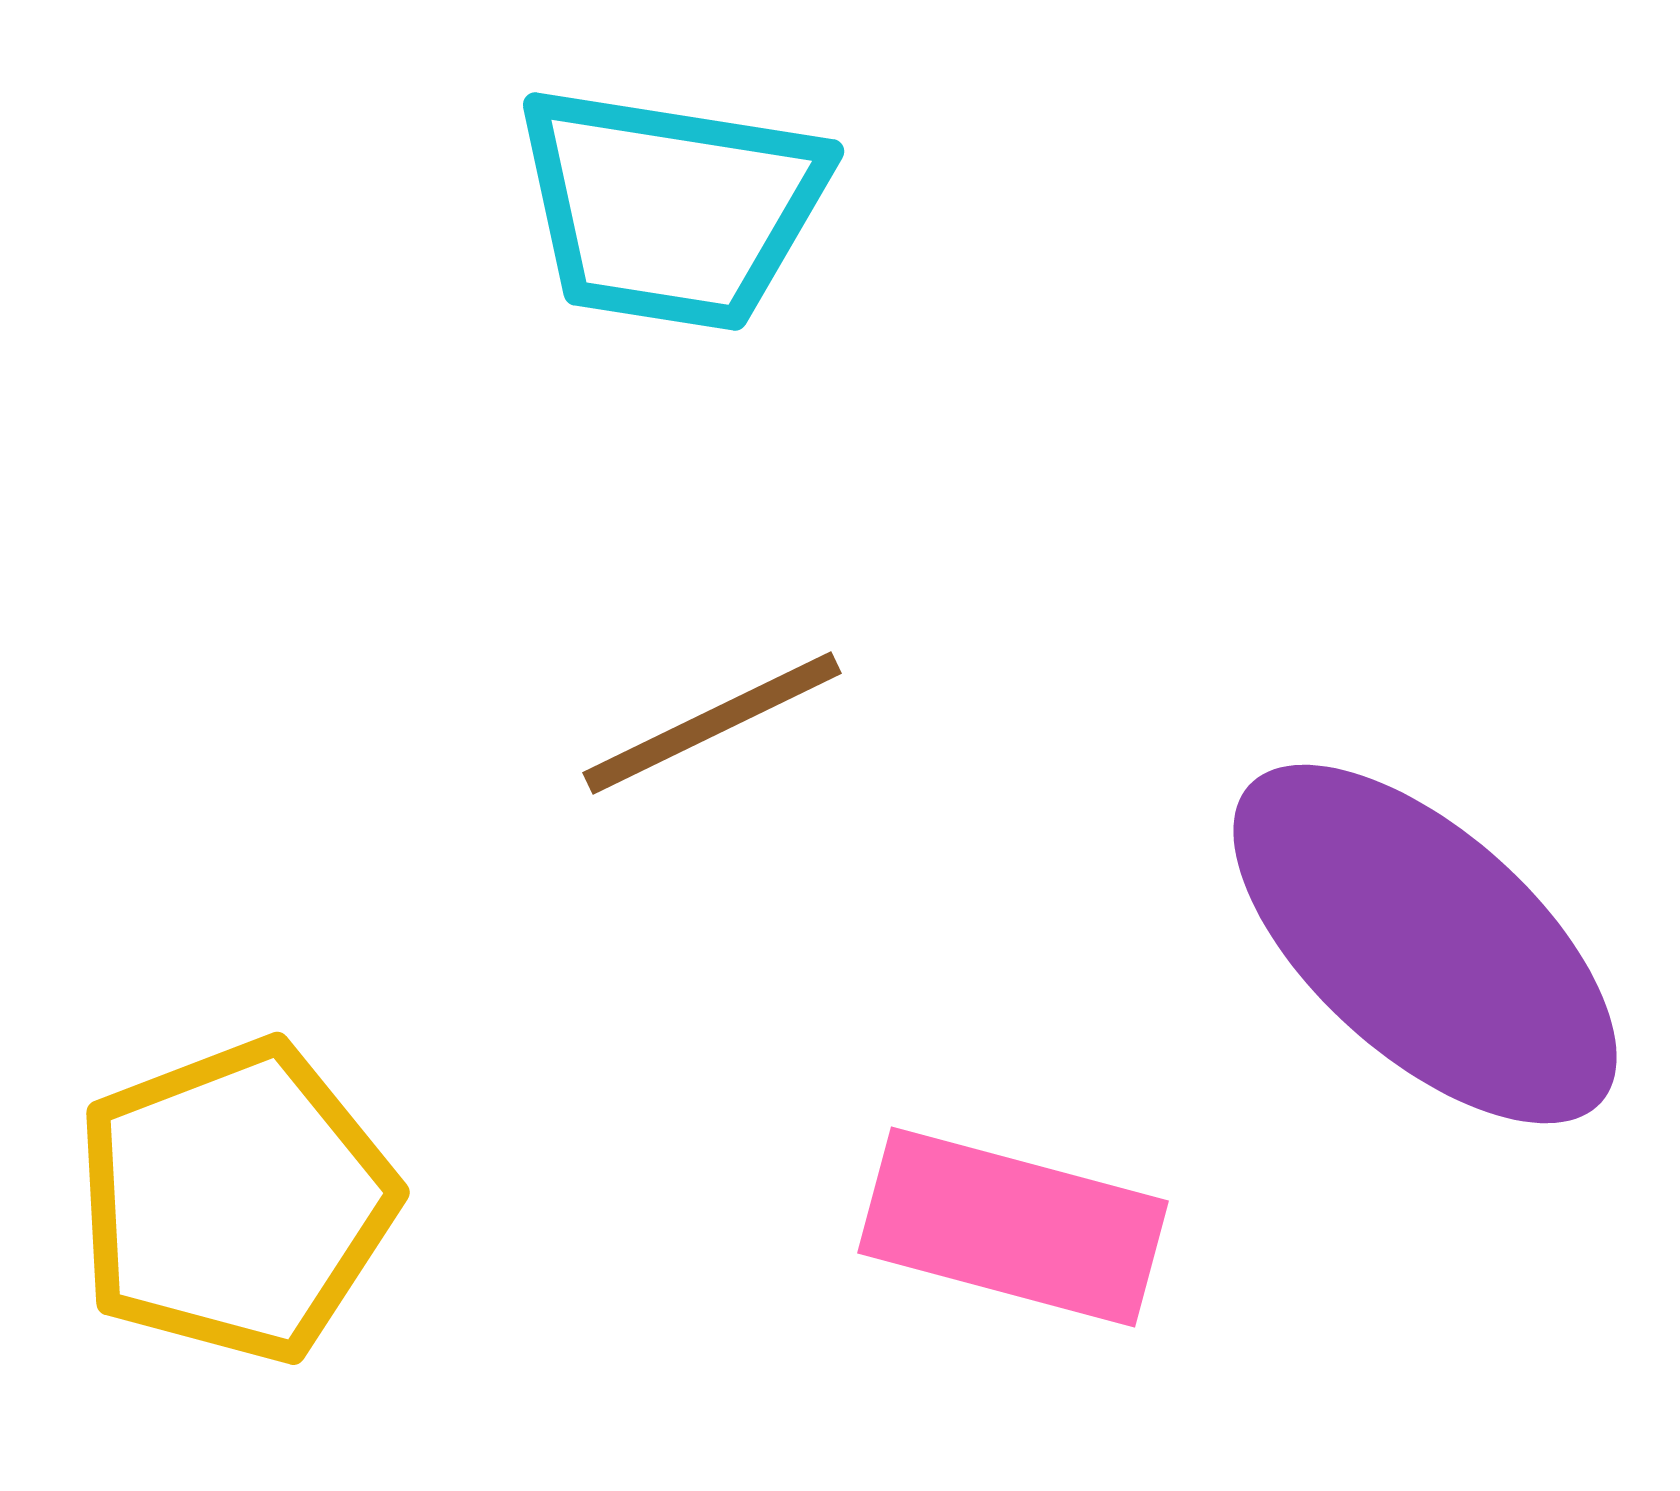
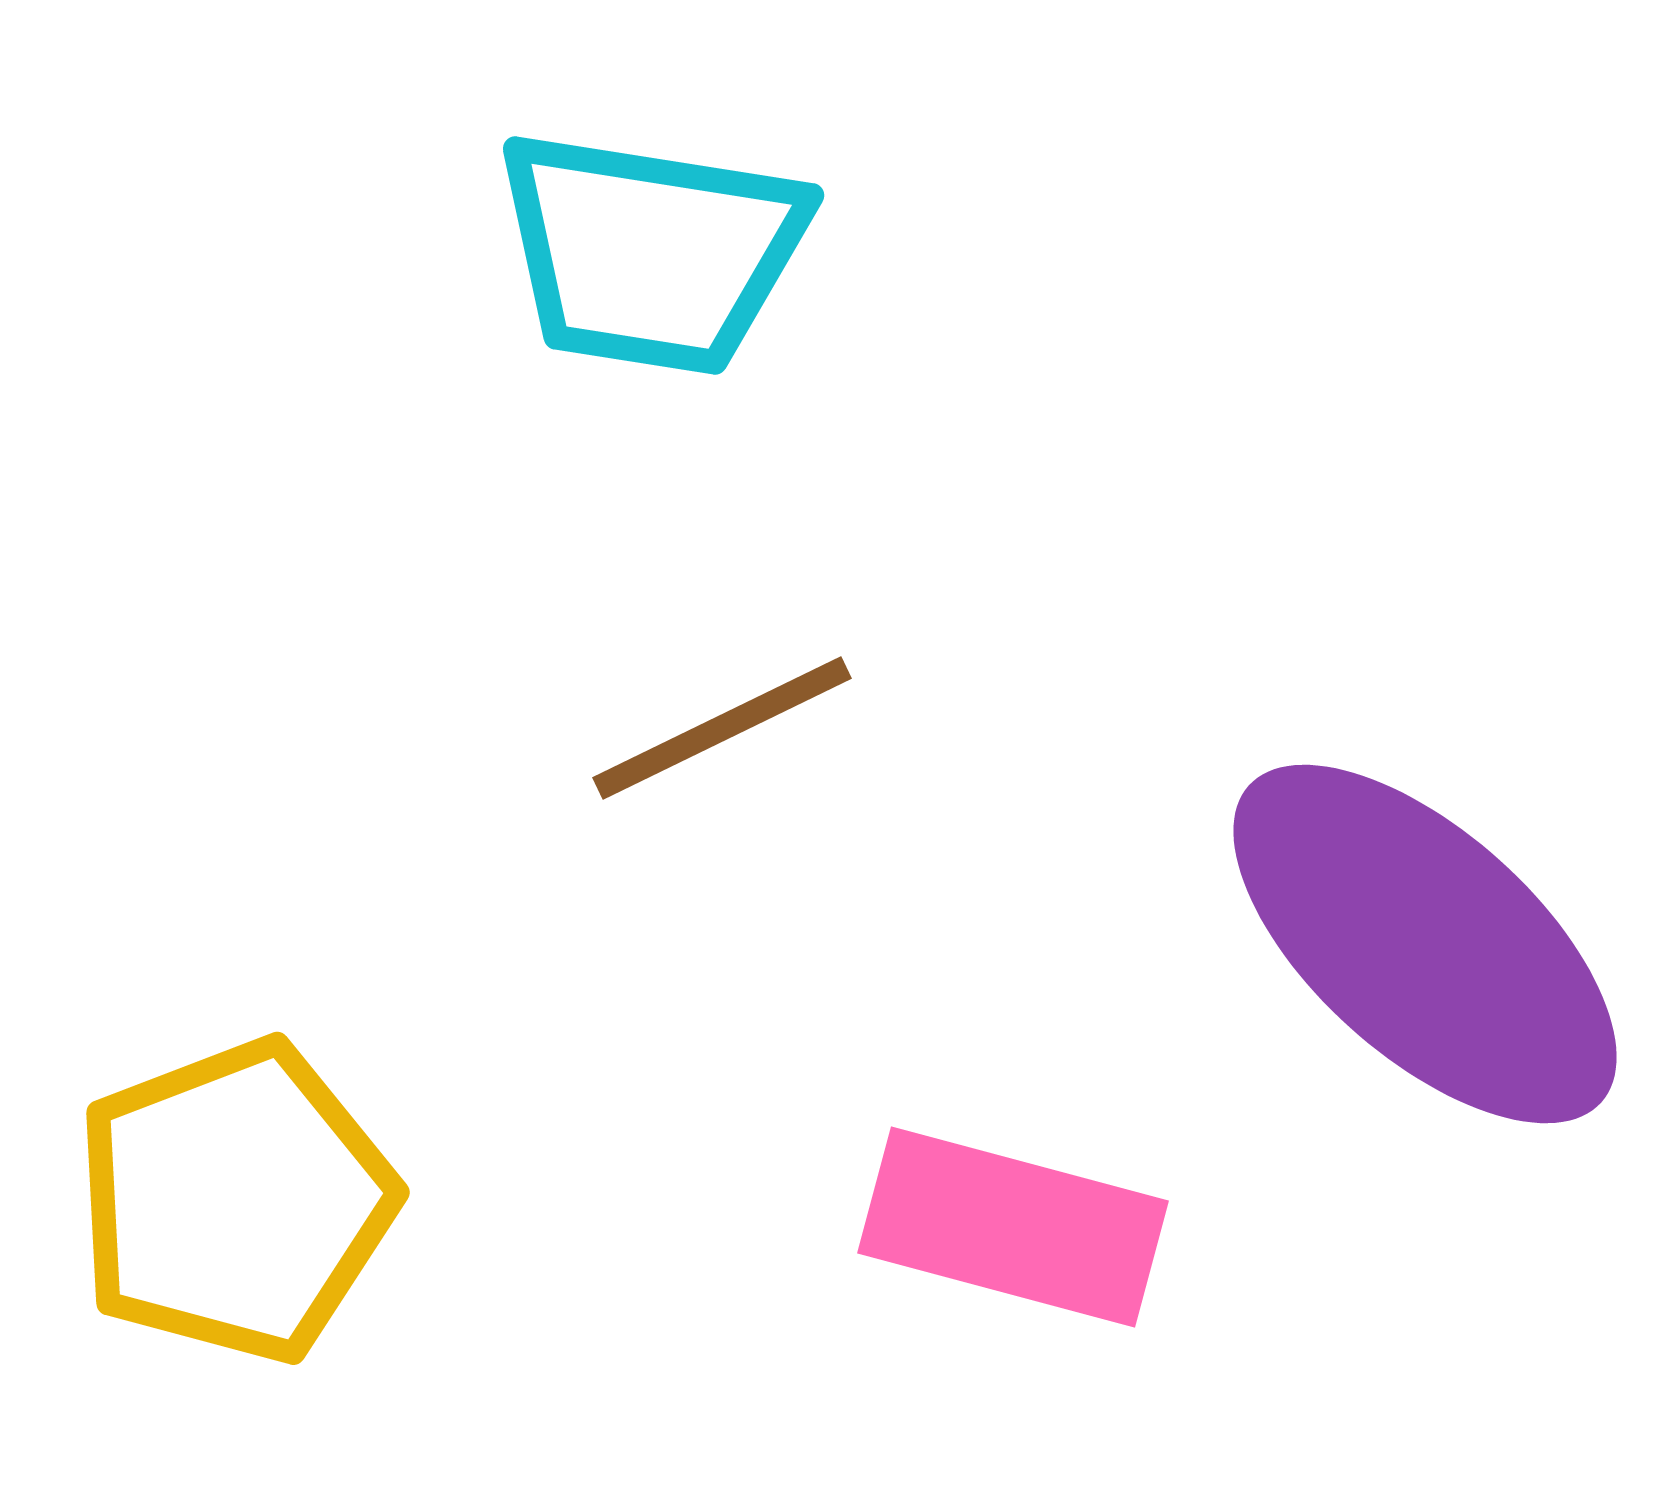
cyan trapezoid: moved 20 px left, 44 px down
brown line: moved 10 px right, 5 px down
